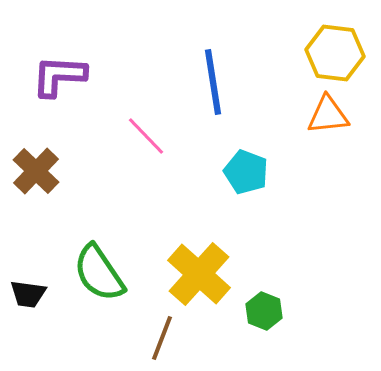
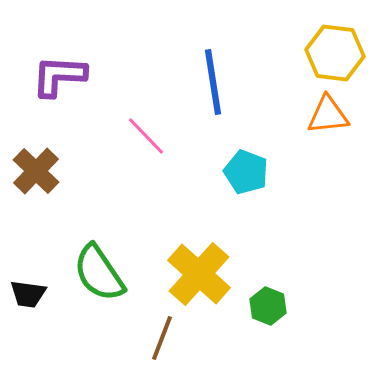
green hexagon: moved 4 px right, 5 px up
